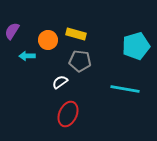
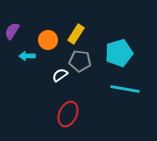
yellow rectangle: rotated 72 degrees counterclockwise
cyan pentagon: moved 17 px left, 7 px down
white semicircle: moved 7 px up
